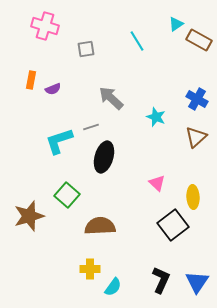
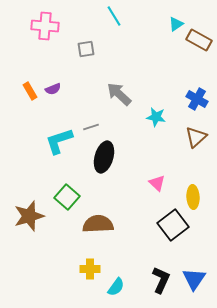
pink cross: rotated 12 degrees counterclockwise
cyan line: moved 23 px left, 25 px up
orange rectangle: moved 1 px left, 11 px down; rotated 42 degrees counterclockwise
gray arrow: moved 8 px right, 4 px up
cyan star: rotated 12 degrees counterclockwise
green square: moved 2 px down
brown semicircle: moved 2 px left, 2 px up
blue triangle: moved 3 px left, 3 px up
cyan semicircle: moved 3 px right
